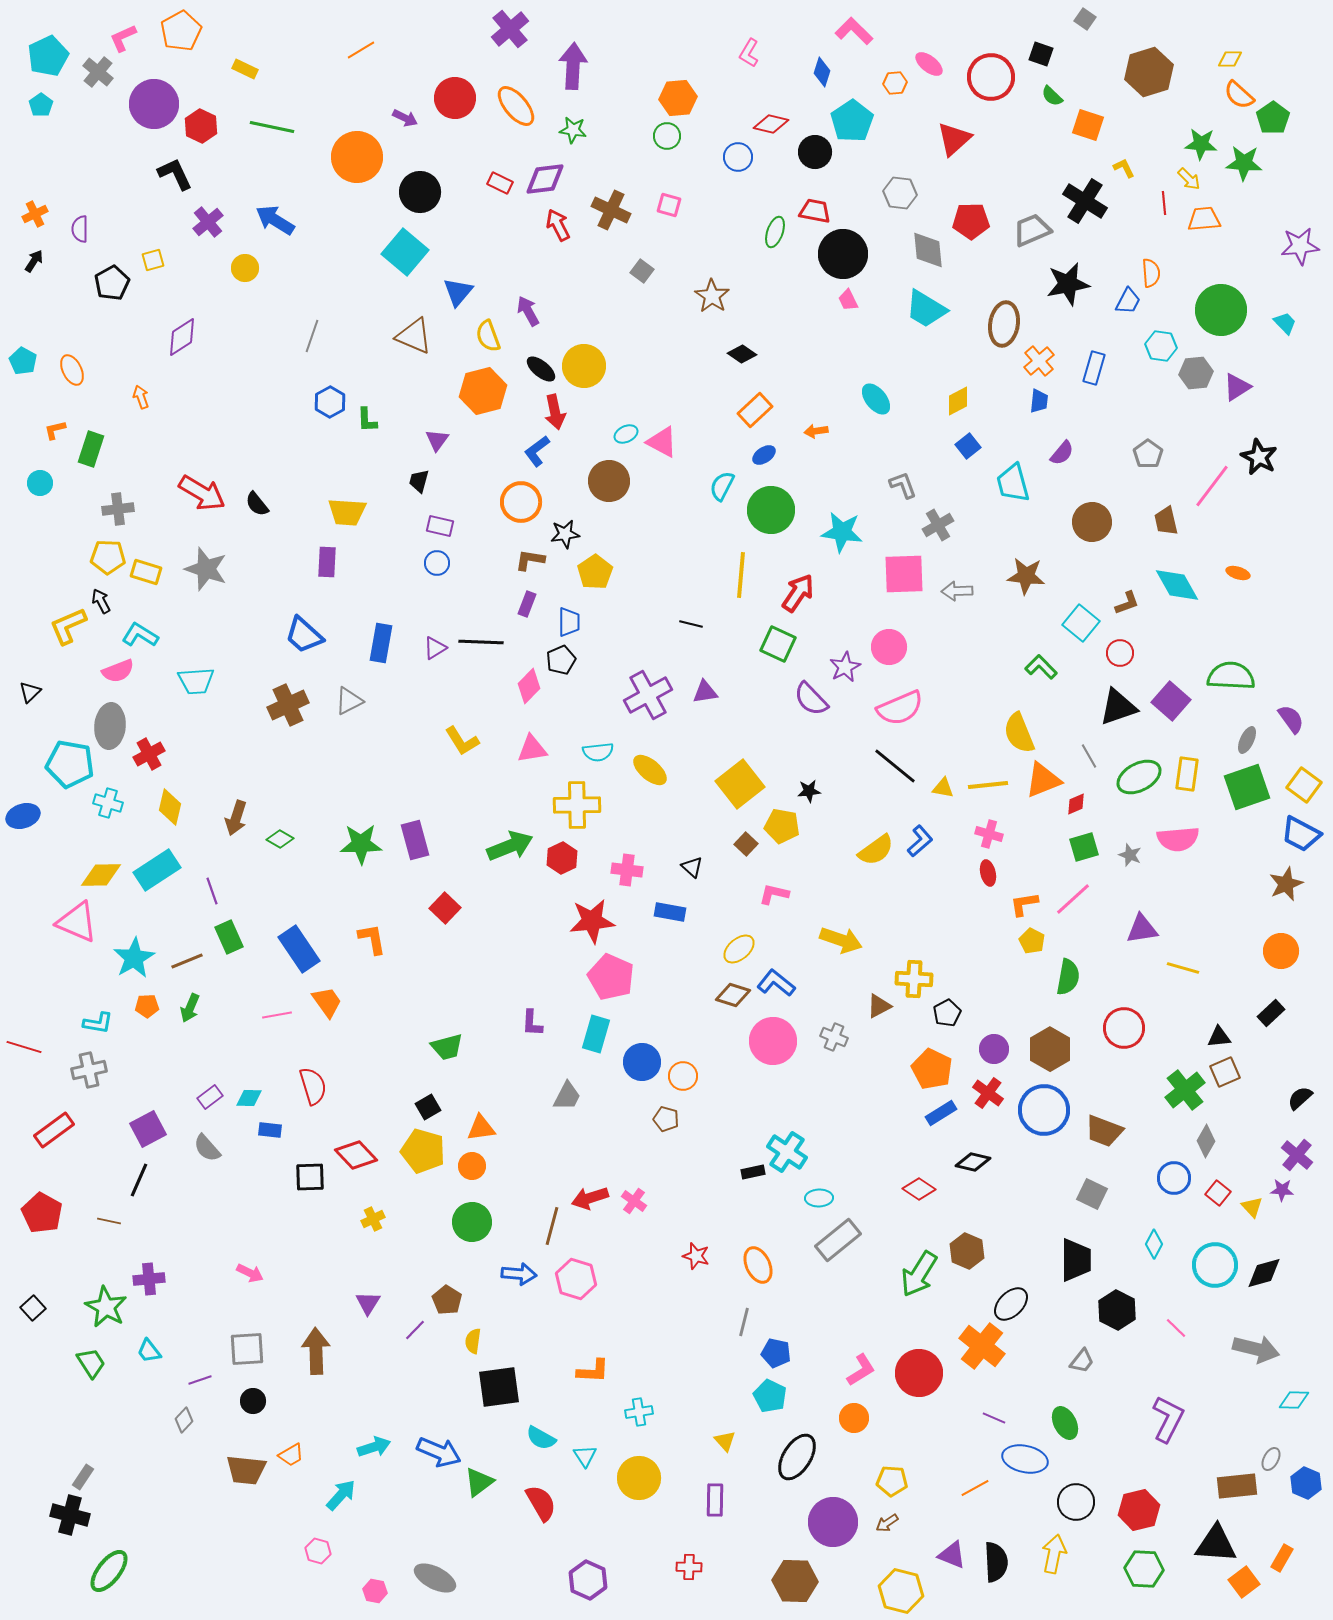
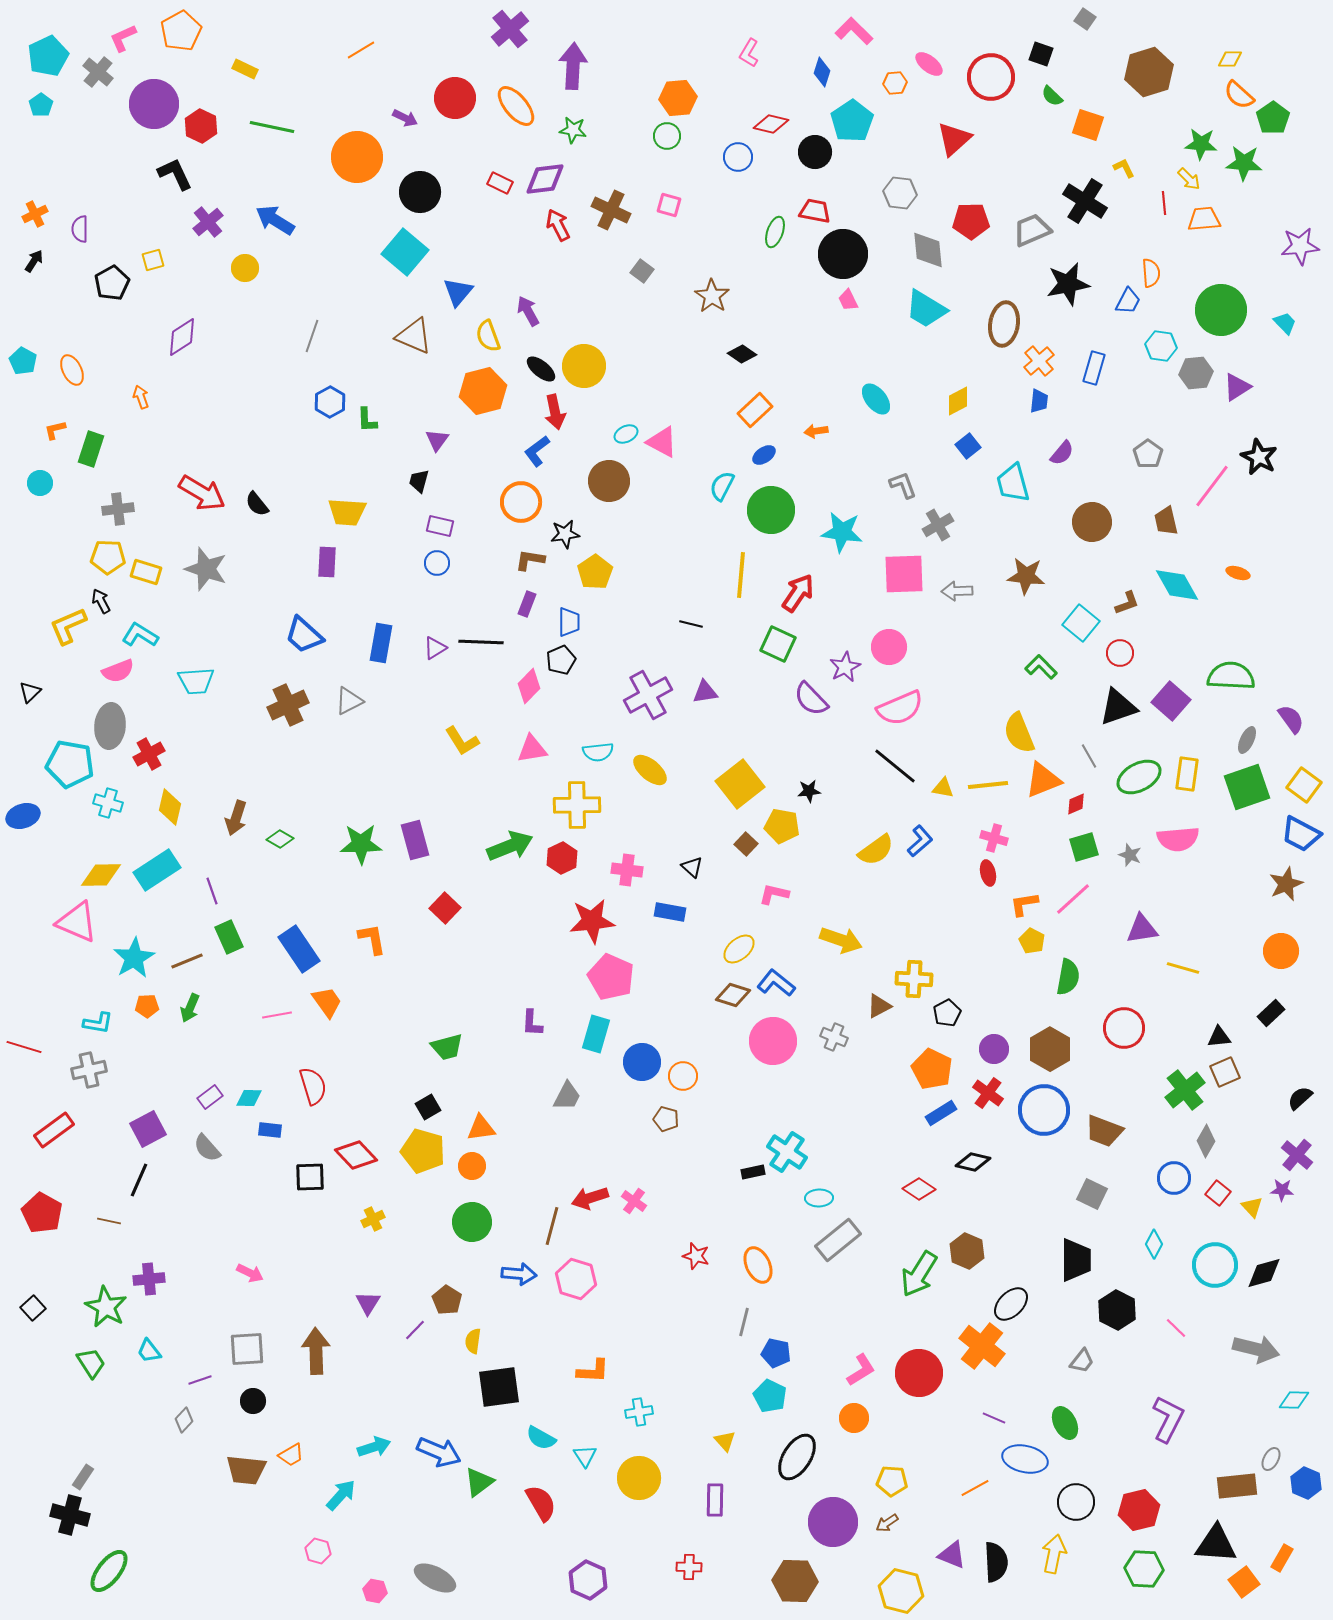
pink cross at (989, 834): moved 5 px right, 4 px down
